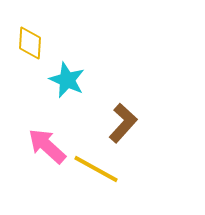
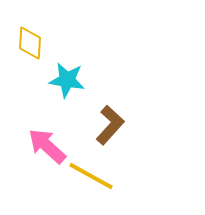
cyan star: rotated 15 degrees counterclockwise
brown L-shape: moved 13 px left, 2 px down
yellow line: moved 5 px left, 7 px down
